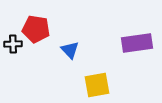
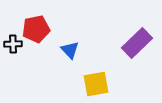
red pentagon: rotated 20 degrees counterclockwise
purple rectangle: rotated 36 degrees counterclockwise
yellow square: moved 1 px left, 1 px up
